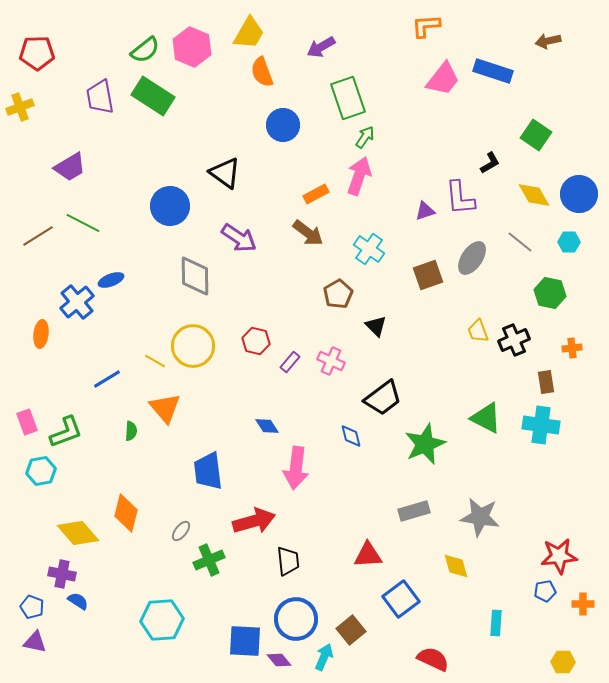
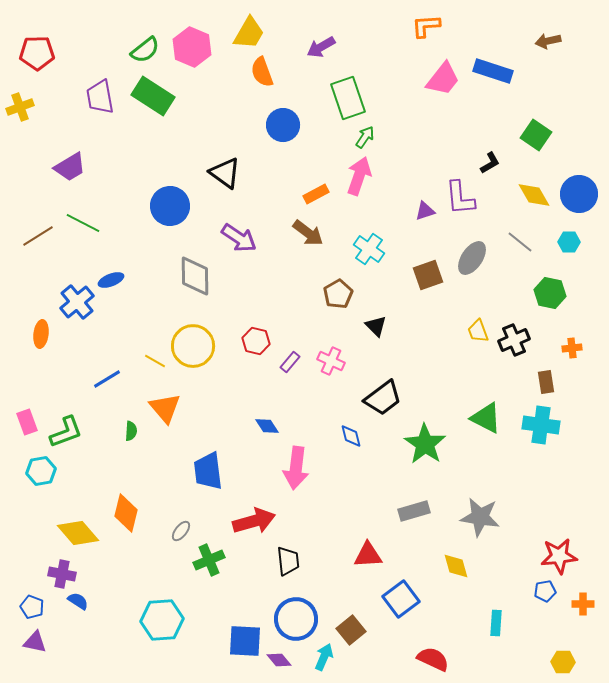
green star at (425, 444): rotated 15 degrees counterclockwise
